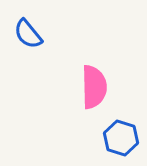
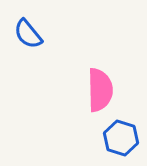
pink semicircle: moved 6 px right, 3 px down
